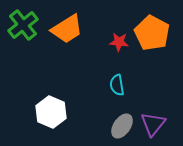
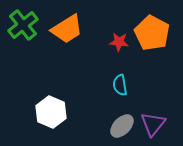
cyan semicircle: moved 3 px right
gray ellipse: rotated 10 degrees clockwise
